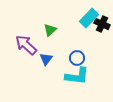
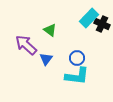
green triangle: rotated 40 degrees counterclockwise
